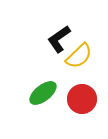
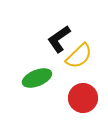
green ellipse: moved 6 px left, 15 px up; rotated 16 degrees clockwise
red circle: moved 1 px right, 1 px up
